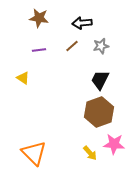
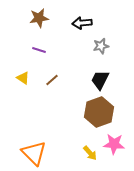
brown star: rotated 18 degrees counterclockwise
brown line: moved 20 px left, 34 px down
purple line: rotated 24 degrees clockwise
